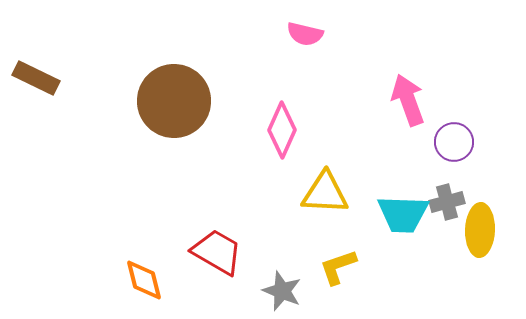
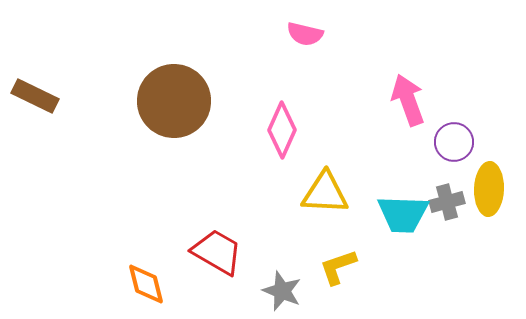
brown rectangle: moved 1 px left, 18 px down
yellow ellipse: moved 9 px right, 41 px up
orange diamond: moved 2 px right, 4 px down
